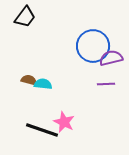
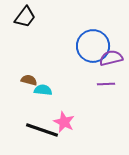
cyan semicircle: moved 6 px down
